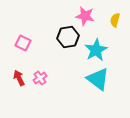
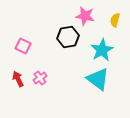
pink square: moved 3 px down
cyan star: moved 6 px right
red arrow: moved 1 px left, 1 px down
